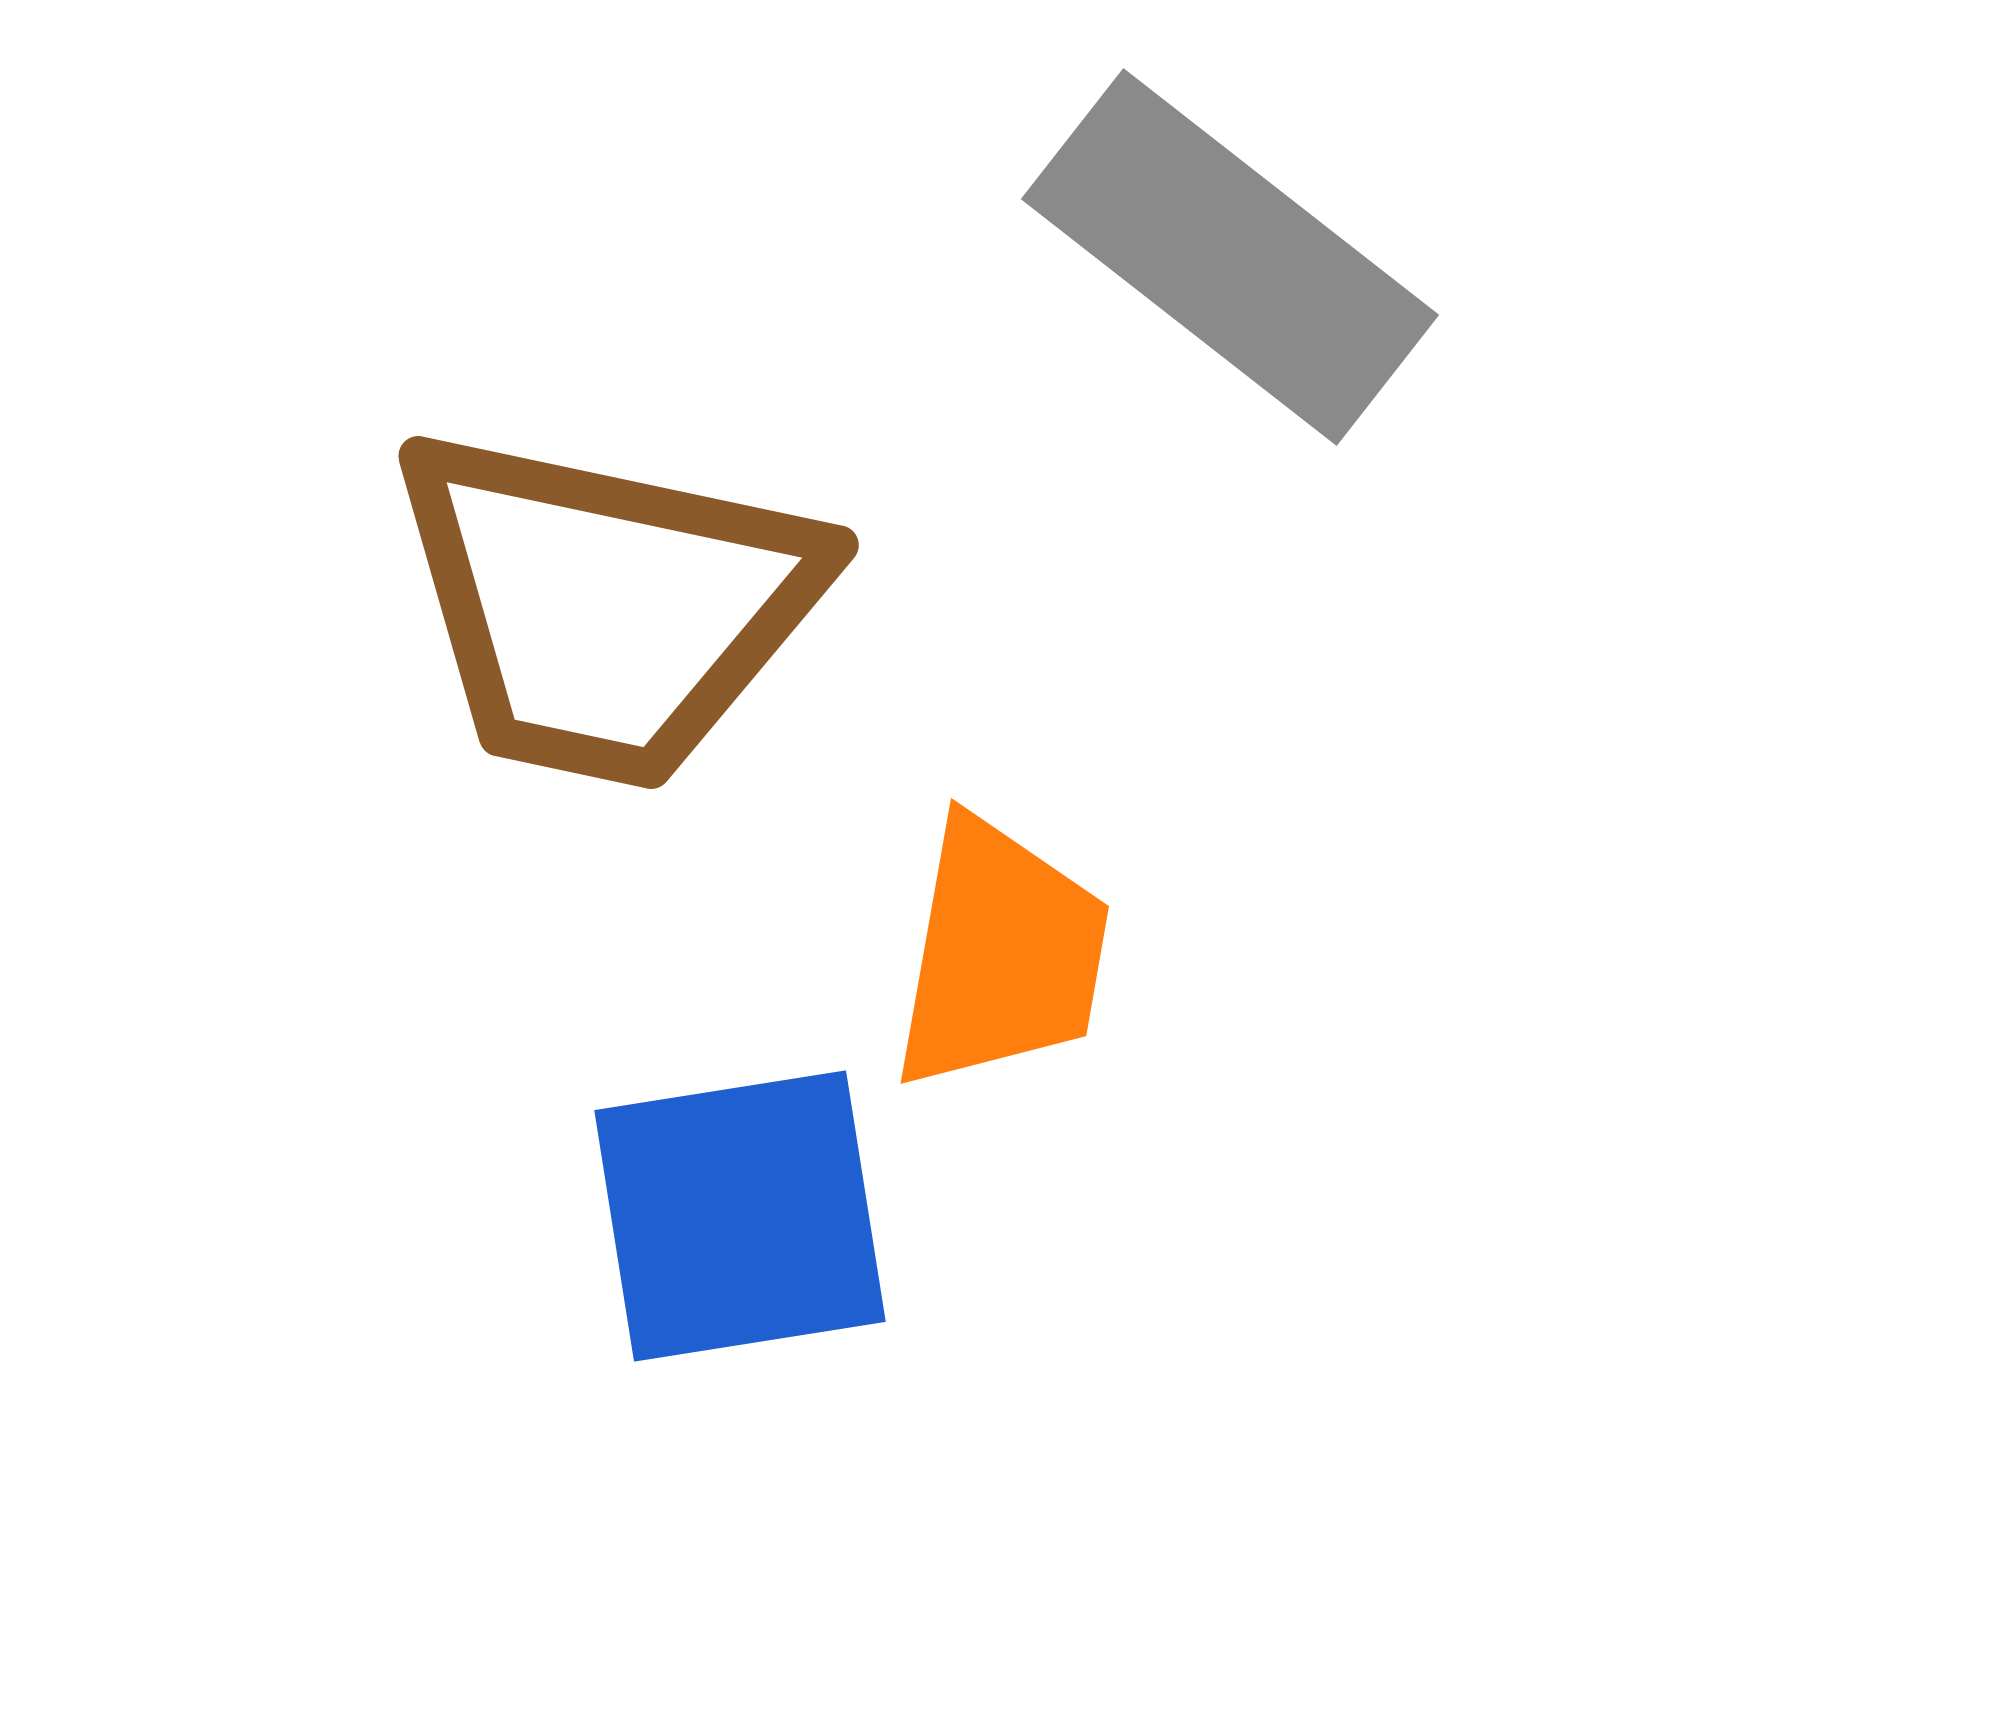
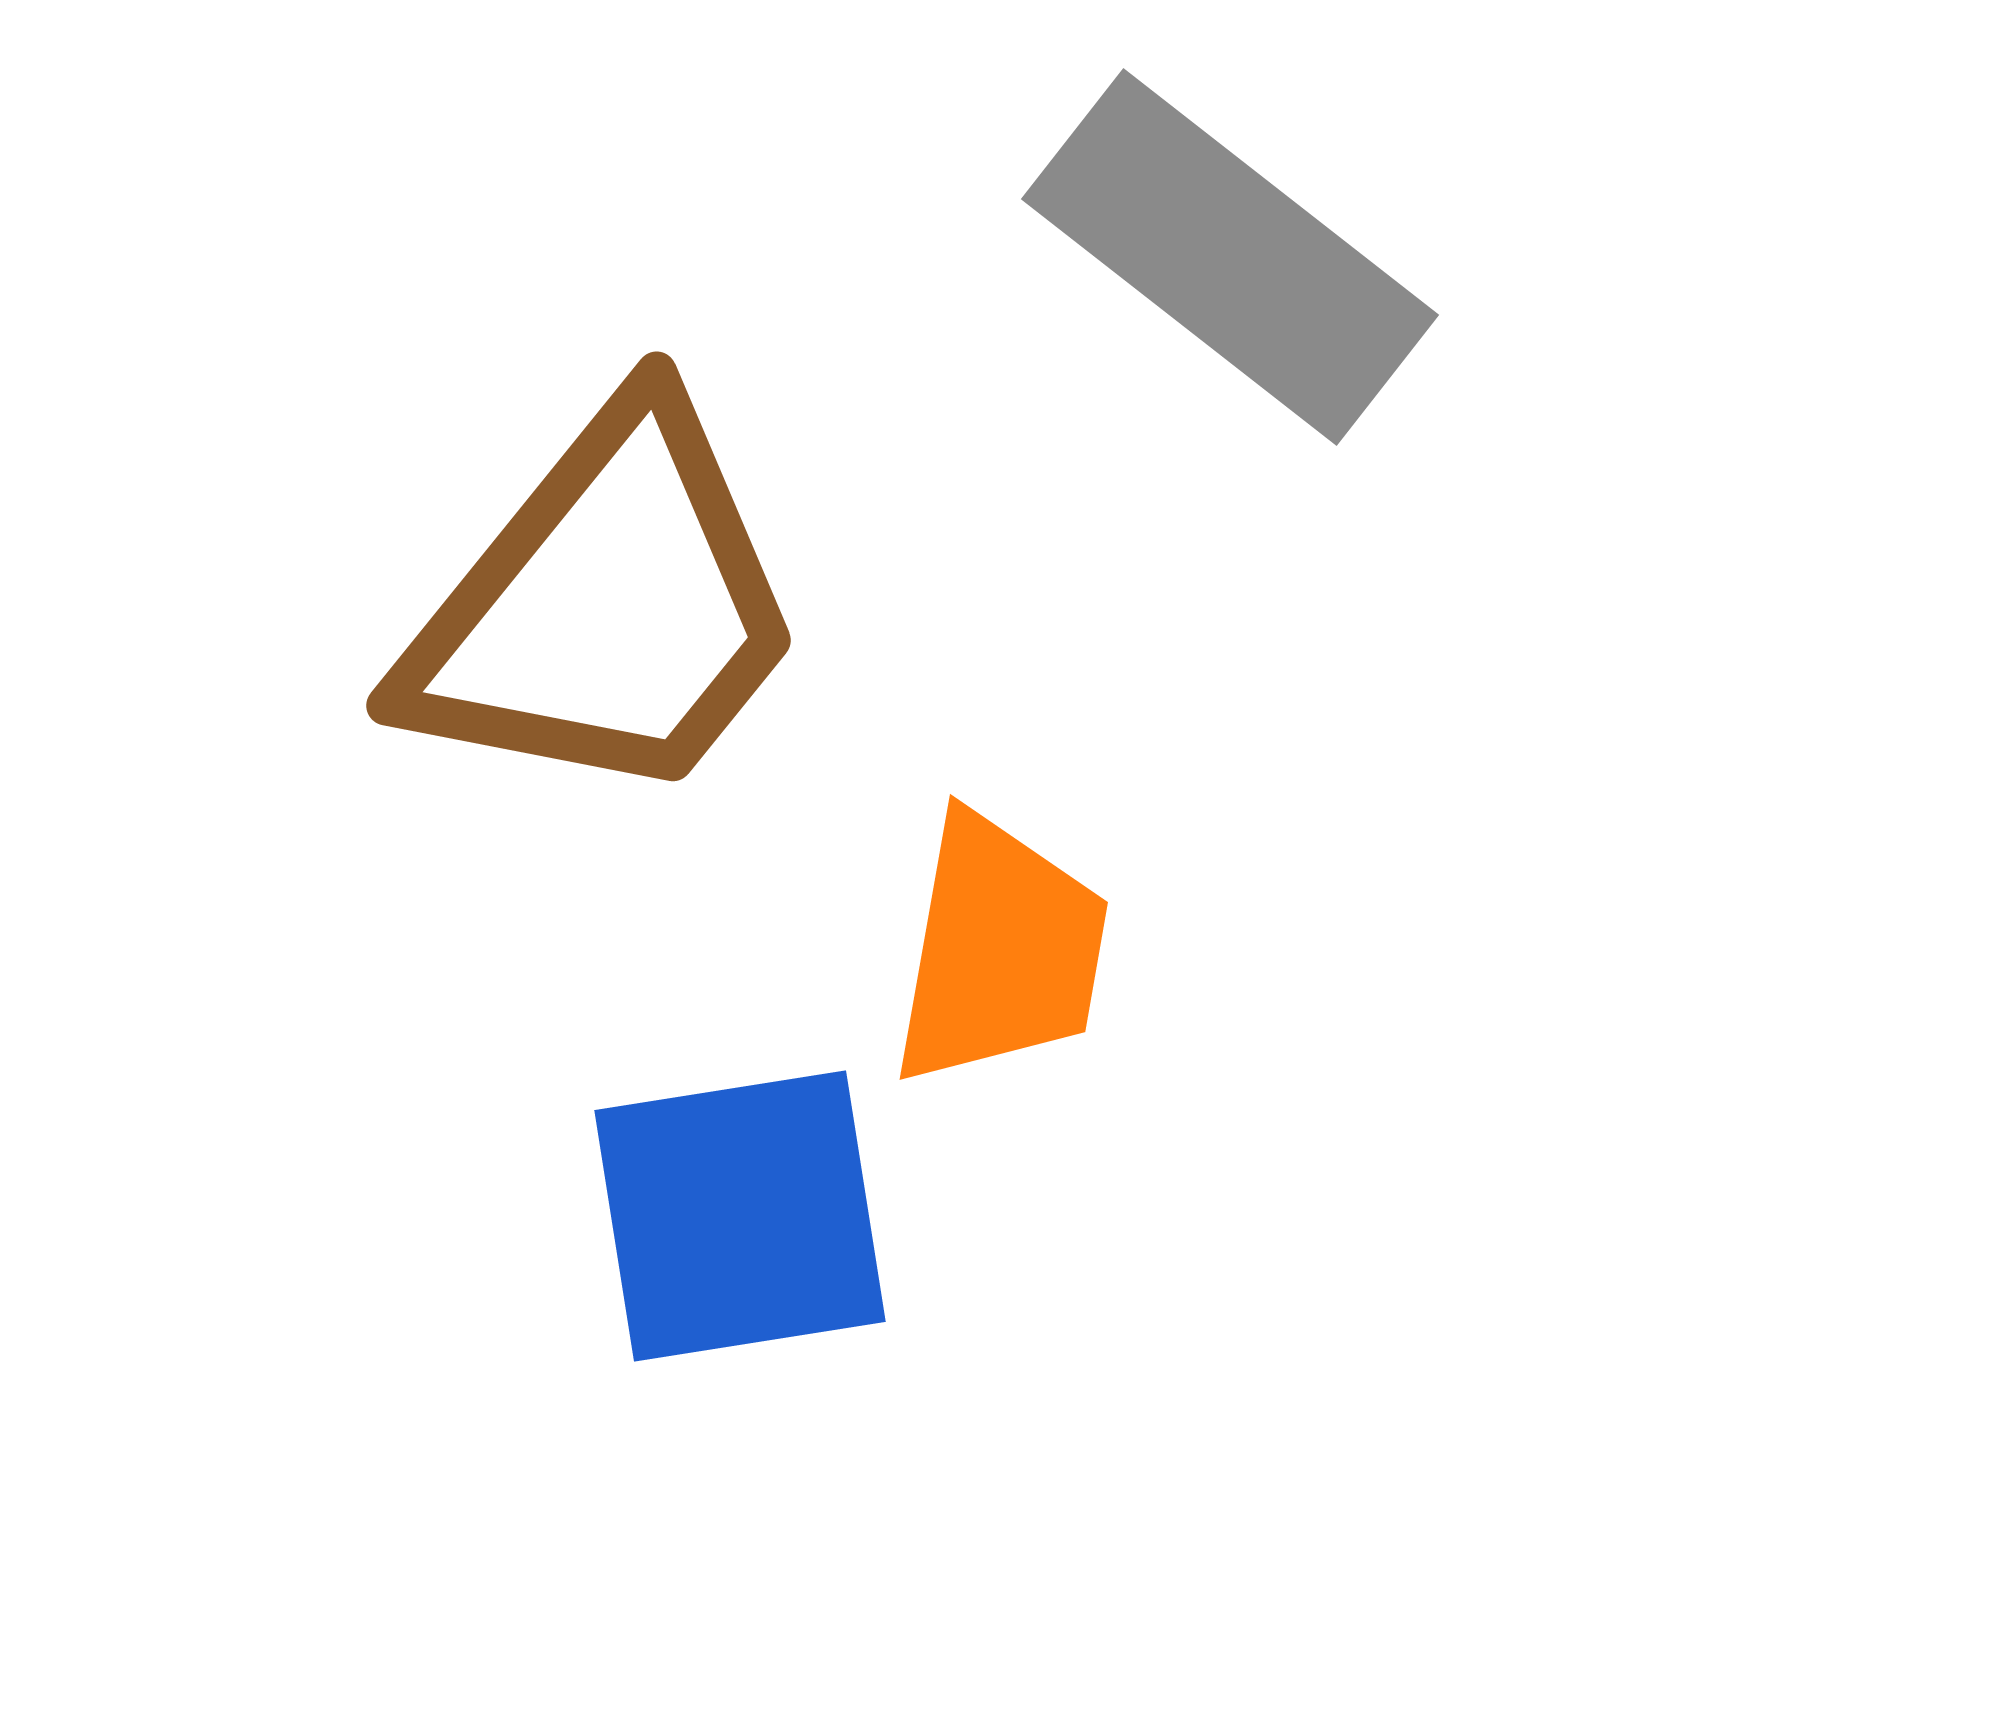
brown trapezoid: rotated 63 degrees counterclockwise
orange trapezoid: moved 1 px left, 4 px up
